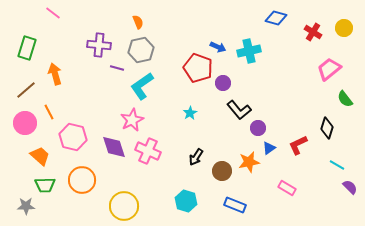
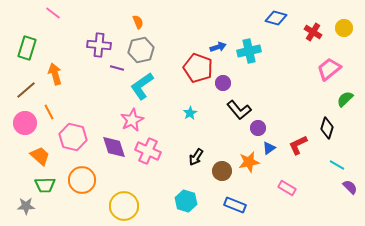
blue arrow at (218, 47): rotated 42 degrees counterclockwise
green semicircle at (345, 99): rotated 84 degrees clockwise
